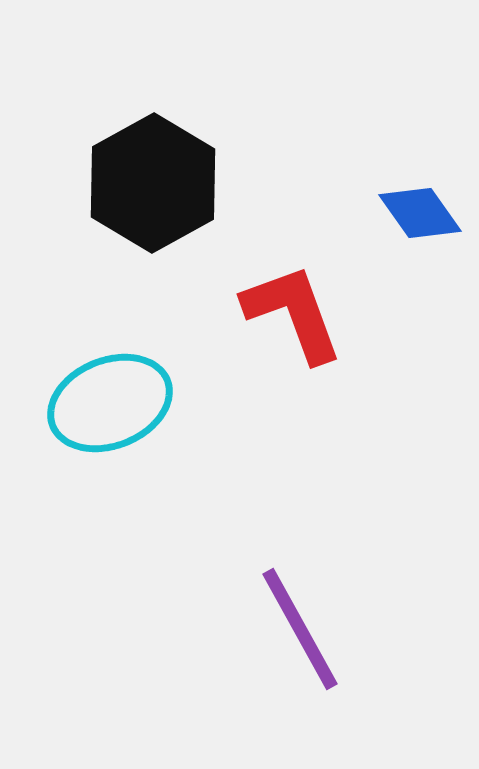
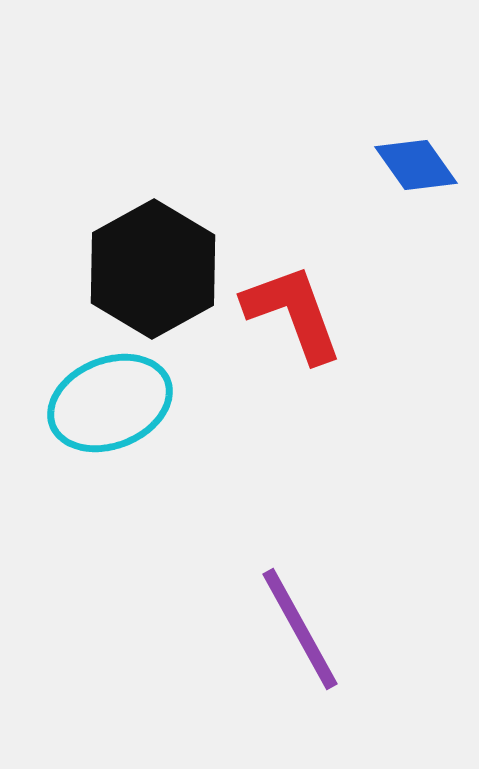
black hexagon: moved 86 px down
blue diamond: moved 4 px left, 48 px up
